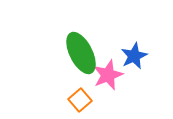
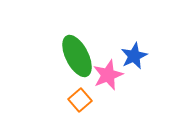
green ellipse: moved 4 px left, 3 px down
